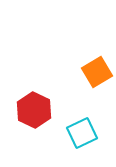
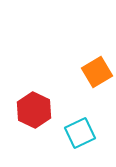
cyan square: moved 2 px left
